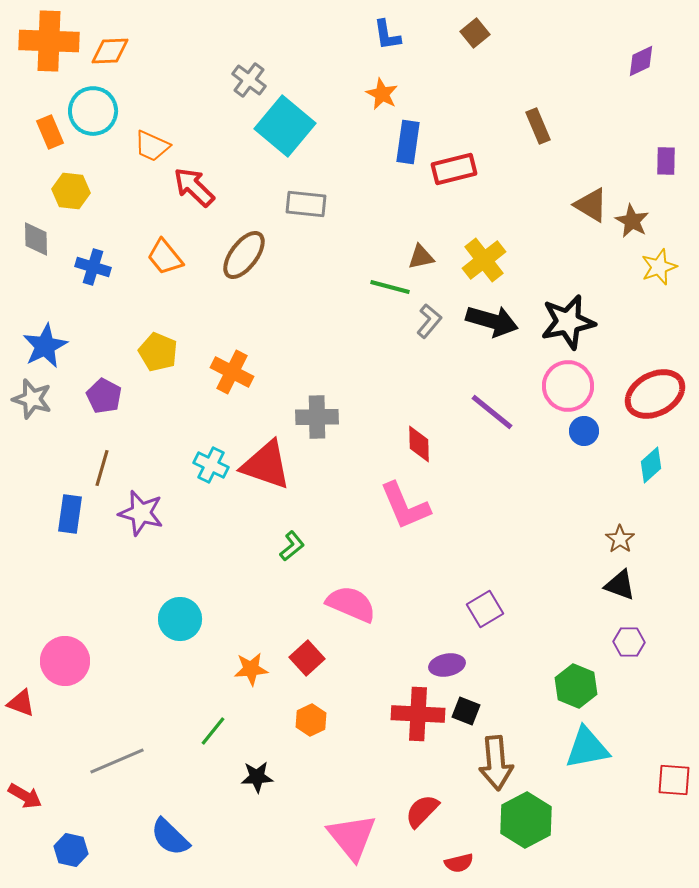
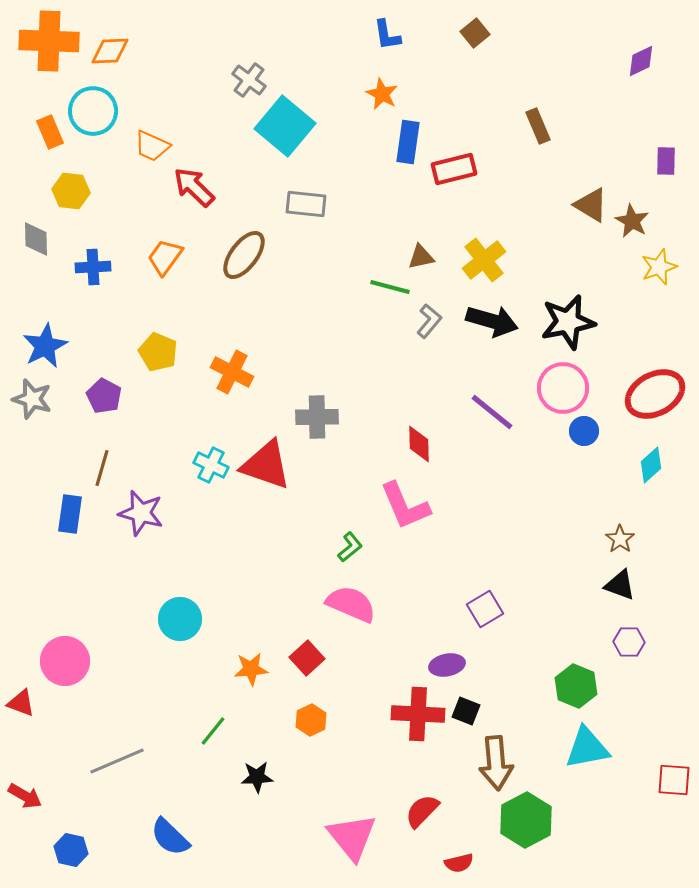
orange trapezoid at (165, 257): rotated 75 degrees clockwise
blue cross at (93, 267): rotated 20 degrees counterclockwise
pink circle at (568, 386): moved 5 px left, 2 px down
green L-shape at (292, 546): moved 58 px right, 1 px down
